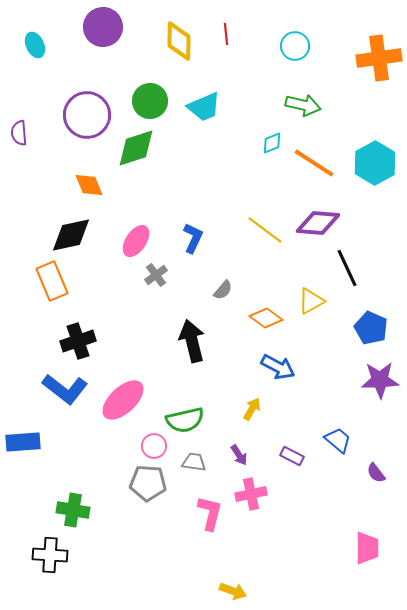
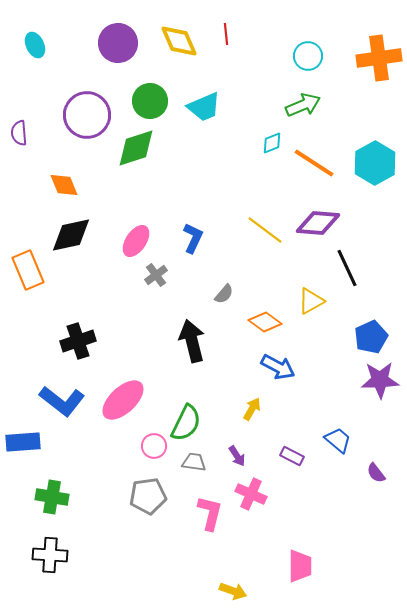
purple circle at (103, 27): moved 15 px right, 16 px down
yellow diamond at (179, 41): rotated 24 degrees counterclockwise
cyan circle at (295, 46): moved 13 px right, 10 px down
green arrow at (303, 105): rotated 36 degrees counterclockwise
orange diamond at (89, 185): moved 25 px left
orange rectangle at (52, 281): moved 24 px left, 11 px up
gray semicircle at (223, 290): moved 1 px right, 4 px down
orange diamond at (266, 318): moved 1 px left, 4 px down
blue pentagon at (371, 328): moved 9 px down; rotated 24 degrees clockwise
blue L-shape at (65, 389): moved 3 px left, 12 px down
green semicircle at (185, 420): moved 1 px right, 3 px down; rotated 51 degrees counterclockwise
purple arrow at (239, 455): moved 2 px left, 1 px down
gray pentagon at (148, 483): moved 13 px down; rotated 12 degrees counterclockwise
pink cross at (251, 494): rotated 36 degrees clockwise
green cross at (73, 510): moved 21 px left, 13 px up
pink trapezoid at (367, 548): moved 67 px left, 18 px down
